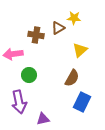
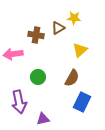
green circle: moved 9 px right, 2 px down
